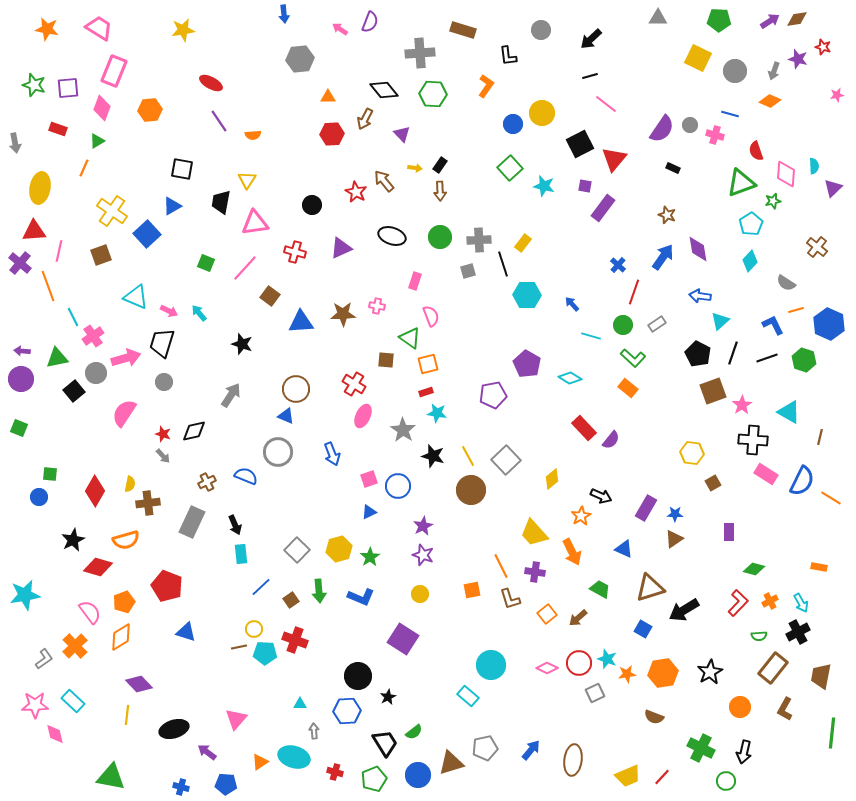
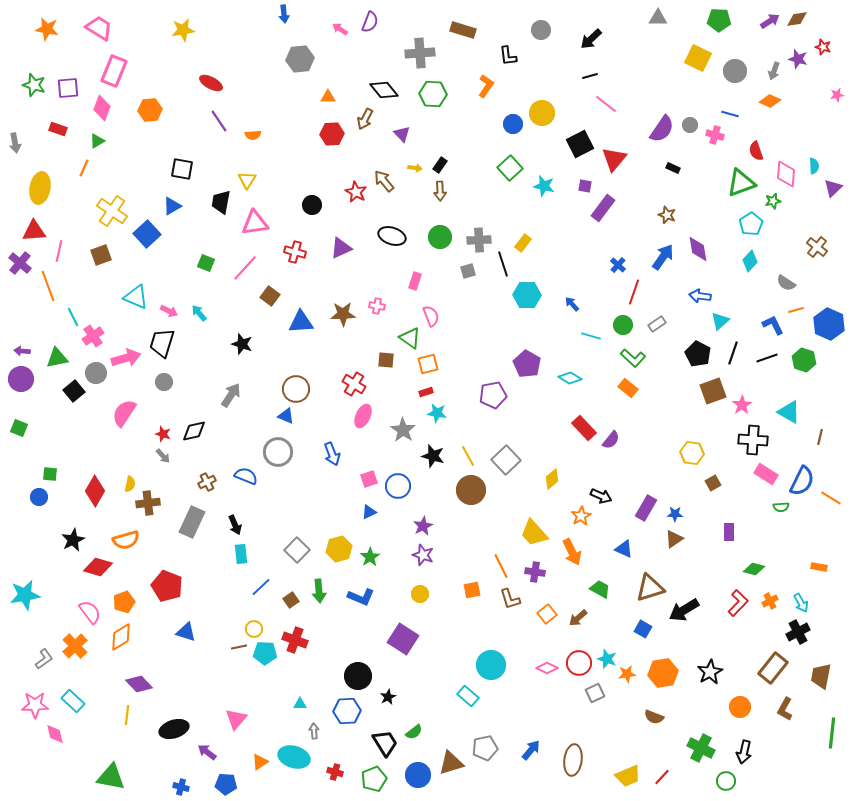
green semicircle at (759, 636): moved 22 px right, 129 px up
